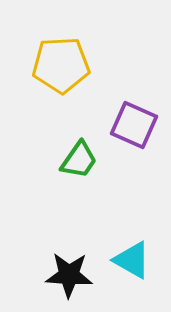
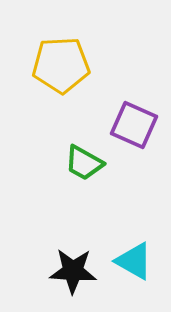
green trapezoid: moved 5 px right, 3 px down; rotated 84 degrees clockwise
cyan triangle: moved 2 px right, 1 px down
black star: moved 4 px right, 4 px up
